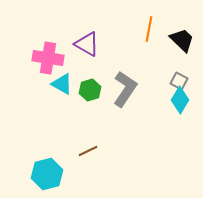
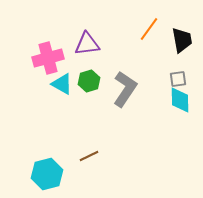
orange line: rotated 25 degrees clockwise
black trapezoid: rotated 36 degrees clockwise
purple triangle: rotated 36 degrees counterclockwise
pink cross: rotated 24 degrees counterclockwise
gray square: moved 1 px left, 2 px up; rotated 36 degrees counterclockwise
green hexagon: moved 1 px left, 9 px up
cyan diamond: rotated 32 degrees counterclockwise
brown line: moved 1 px right, 5 px down
